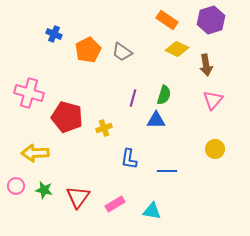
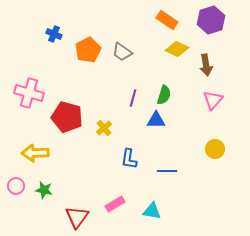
yellow cross: rotated 21 degrees counterclockwise
red triangle: moved 1 px left, 20 px down
